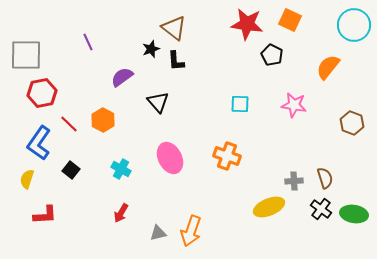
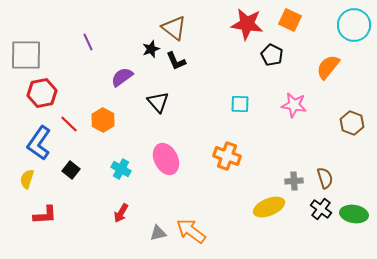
black L-shape: rotated 20 degrees counterclockwise
pink ellipse: moved 4 px left, 1 px down
orange arrow: rotated 108 degrees clockwise
